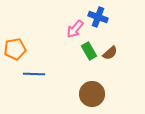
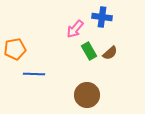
blue cross: moved 4 px right; rotated 12 degrees counterclockwise
brown circle: moved 5 px left, 1 px down
